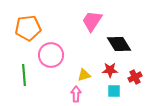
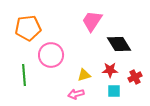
pink arrow: rotated 105 degrees counterclockwise
